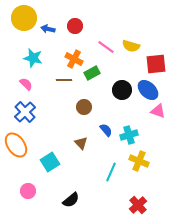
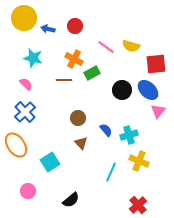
brown circle: moved 6 px left, 11 px down
pink triangle: rotated 49 degrees clockwise
